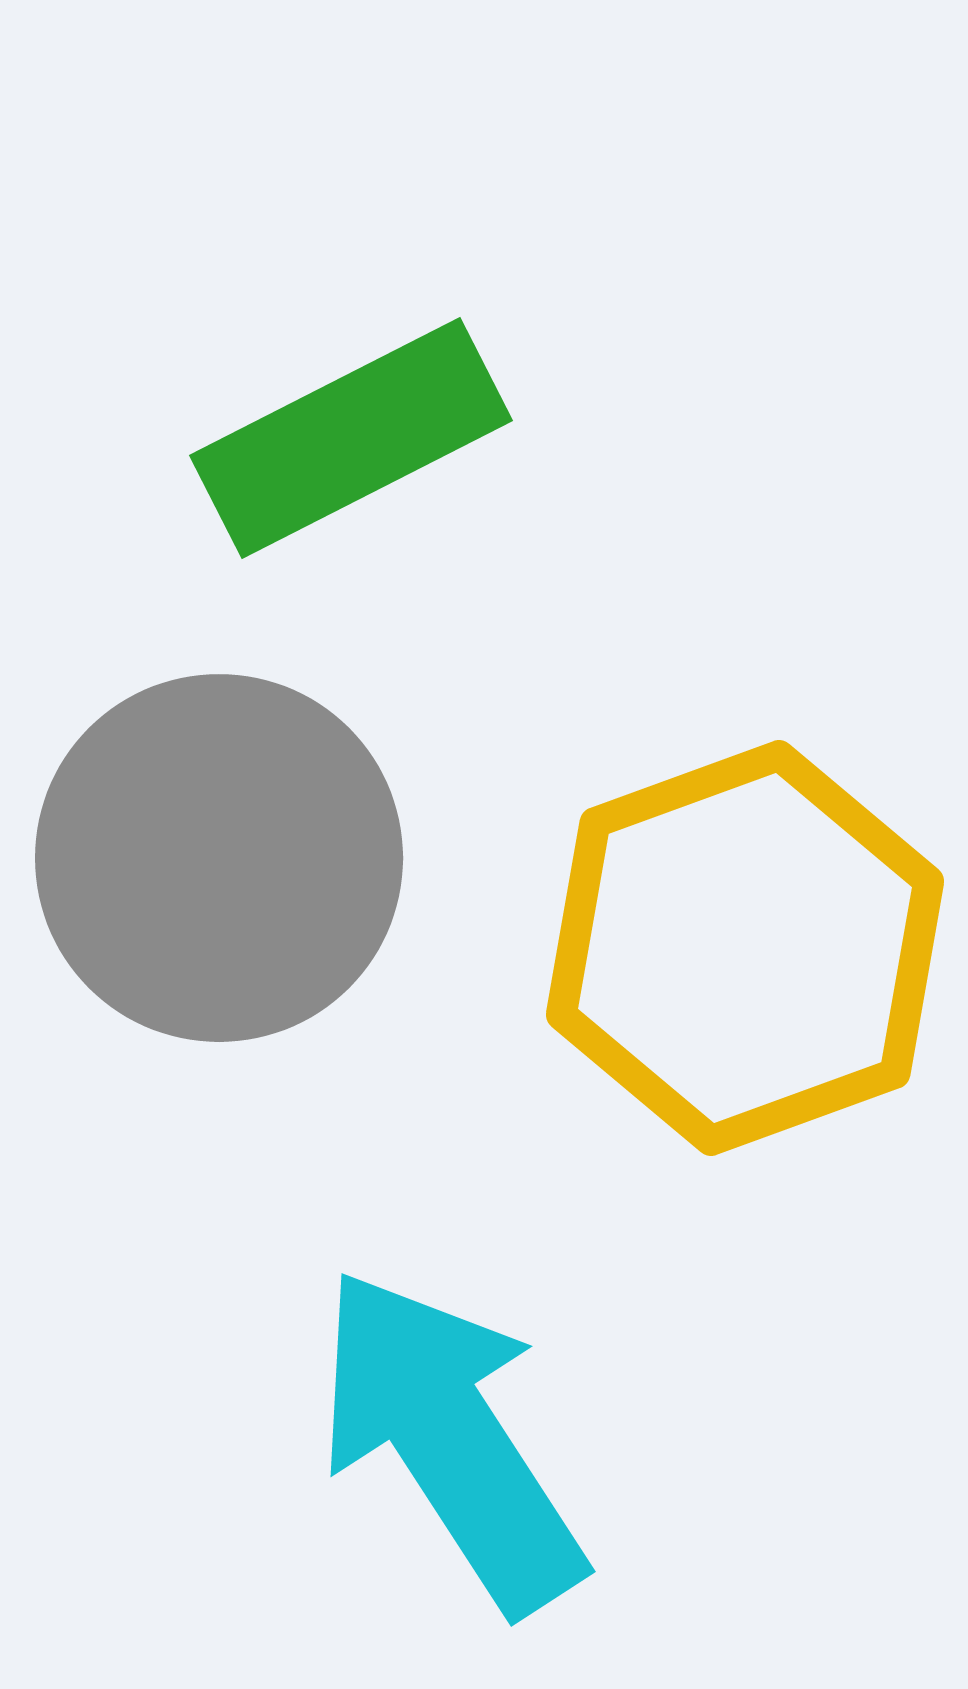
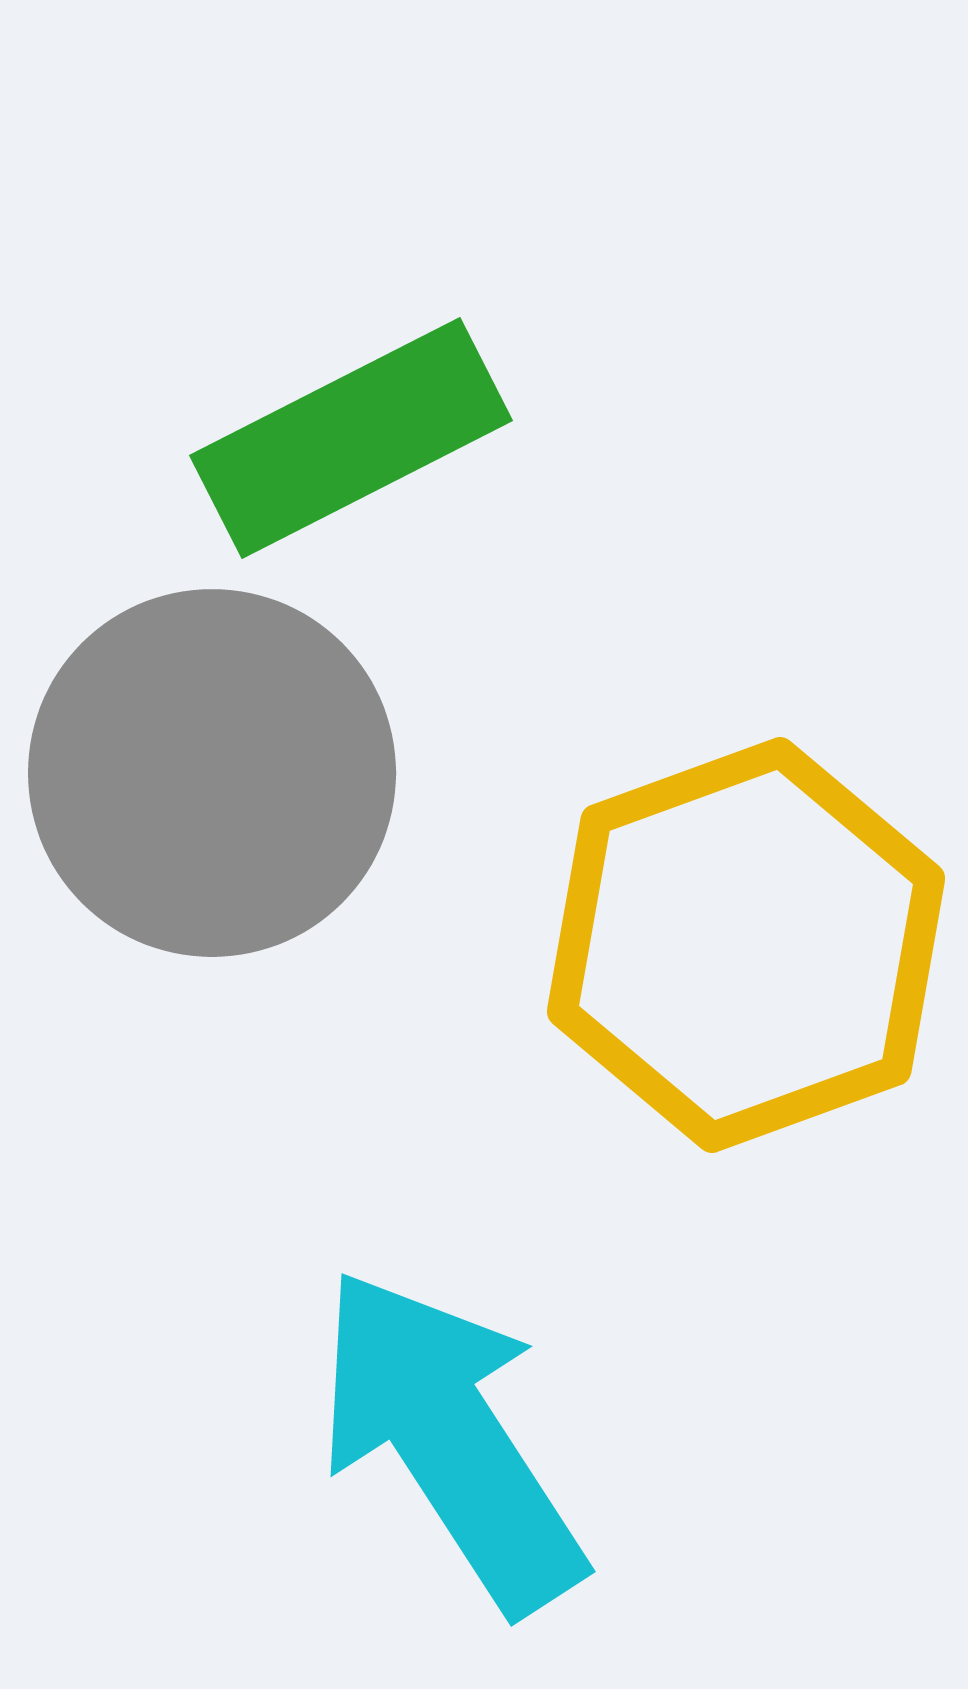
gray circle: moved 7 px left, 85 px up
yellow hexagon: moved 1 px right, 3 px up
